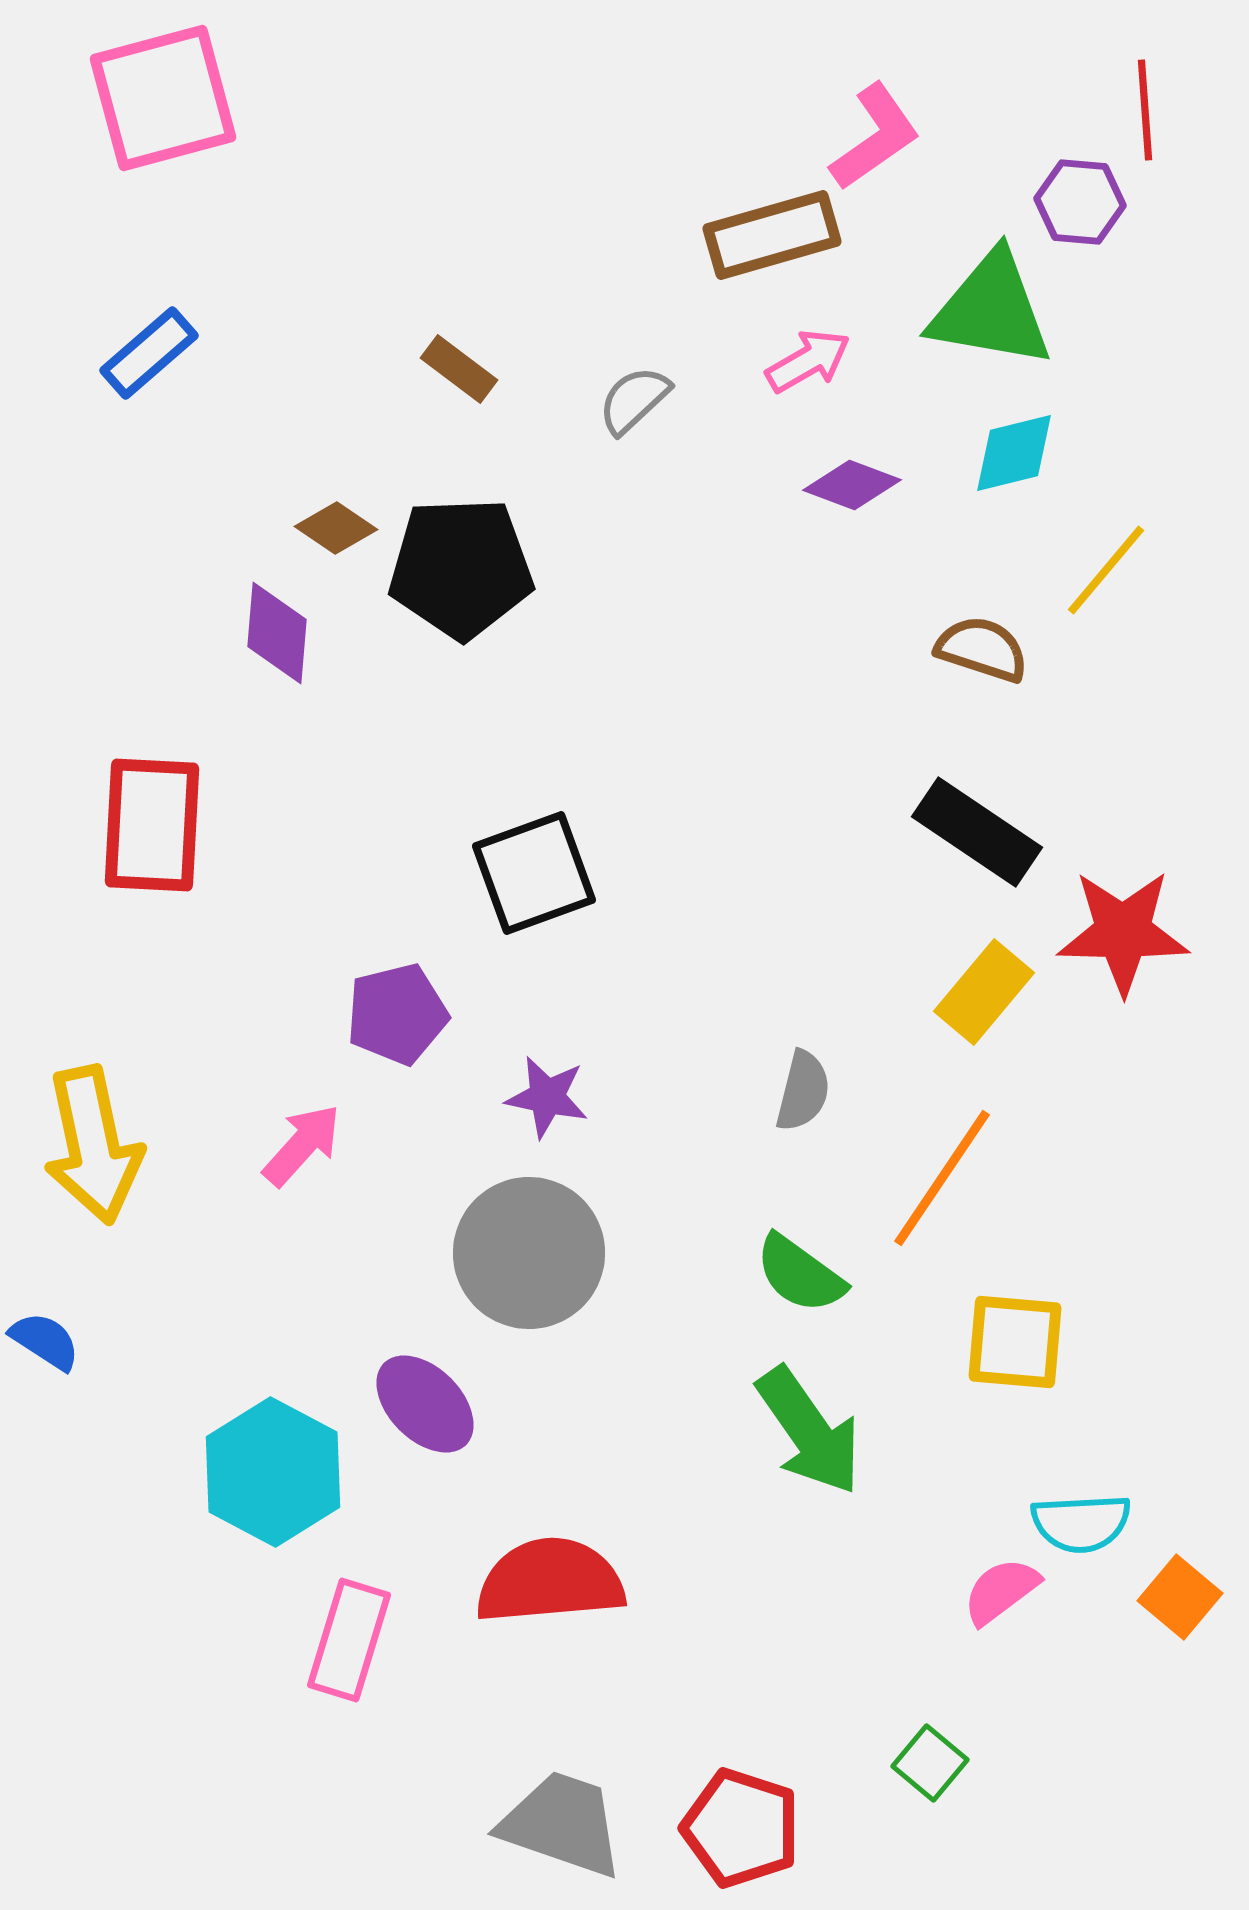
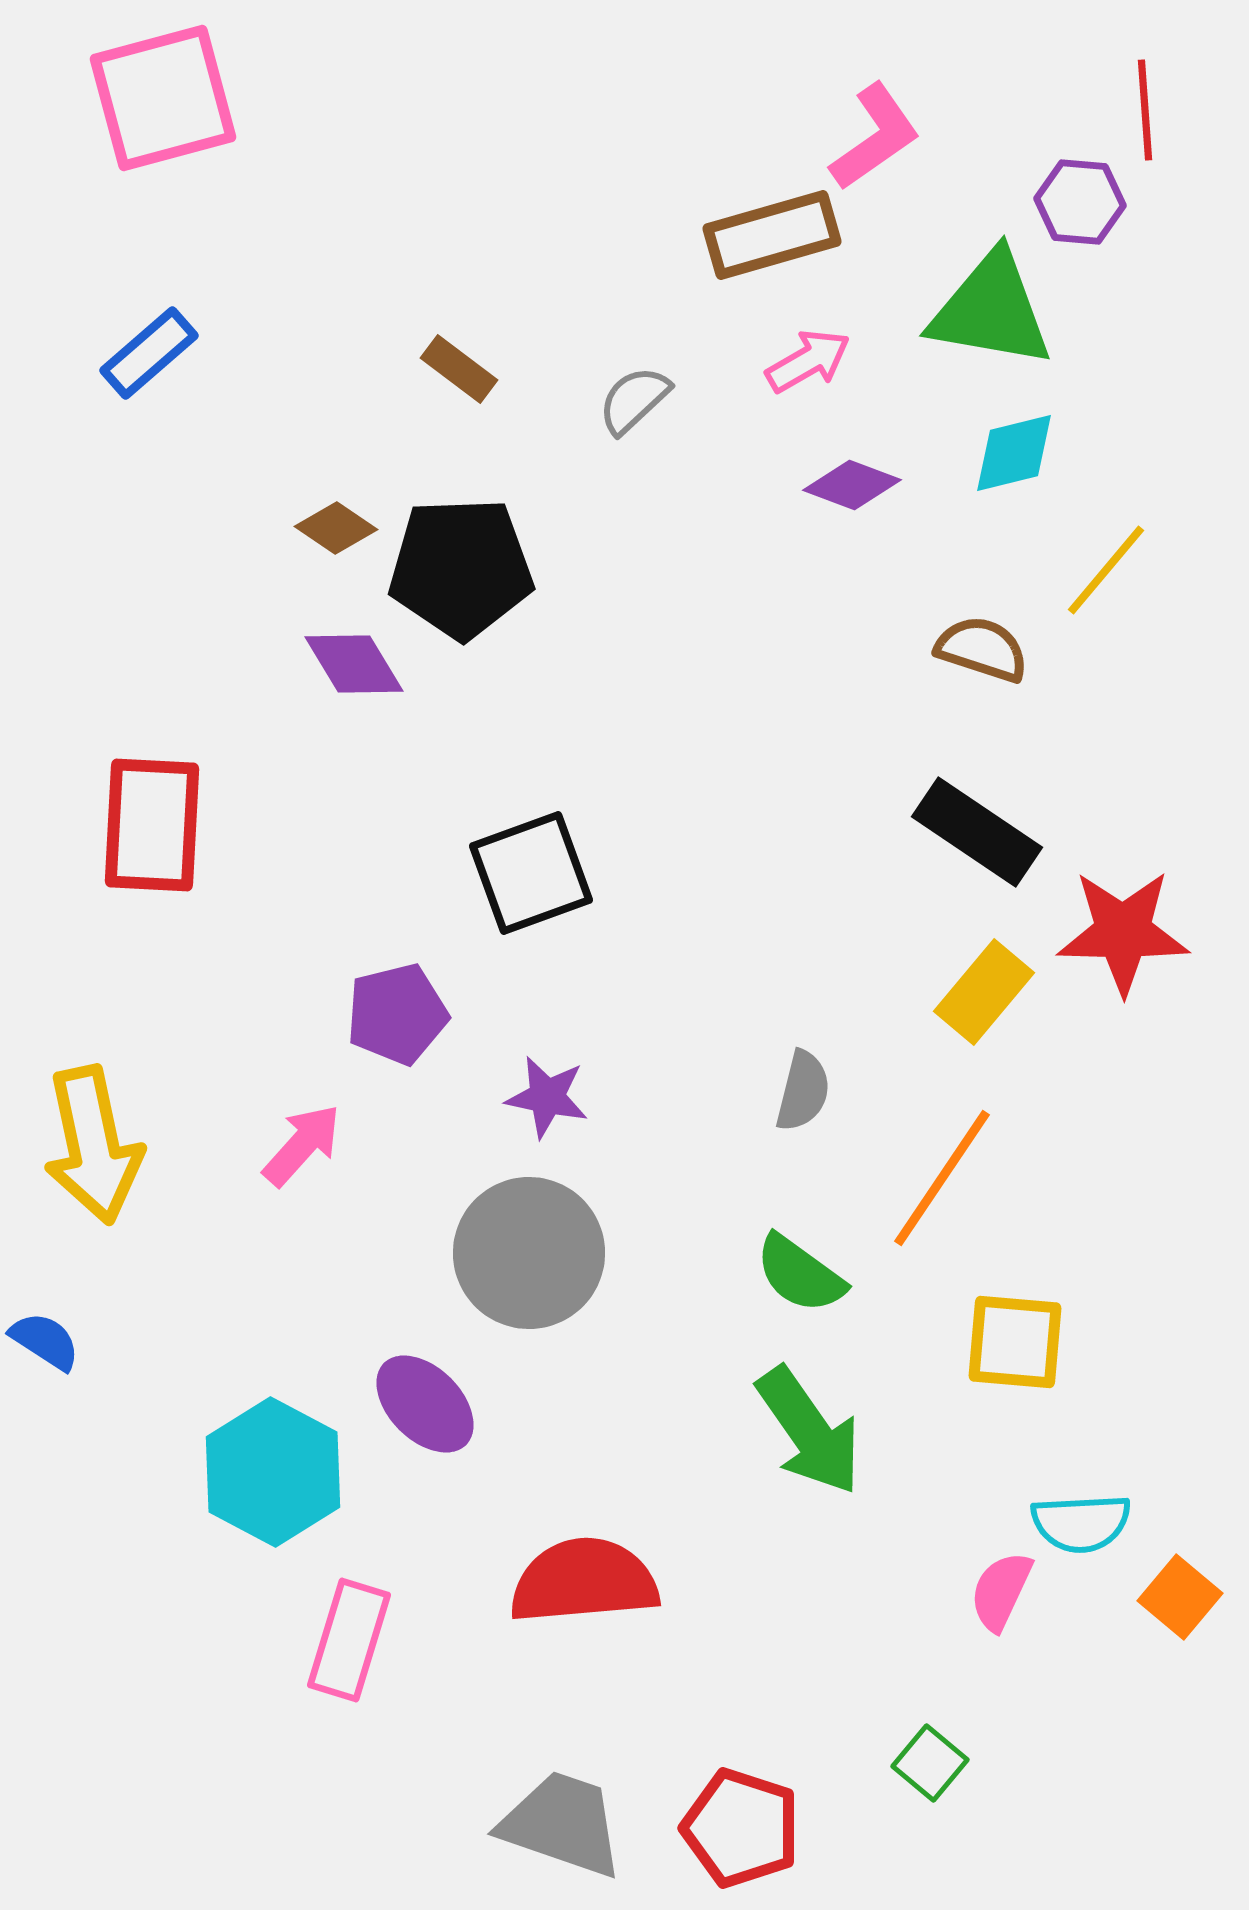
purple diamond at (277, 633): moved 77 px right, 31 px down; rotated 36 degrees counterclockwise
black square at (534, 873): moved 3 px left
red semicircle at (550, 1581): moved 34 px right
pink semicircle at (1001, 1591): rotated 28 degrees counterclockwise
